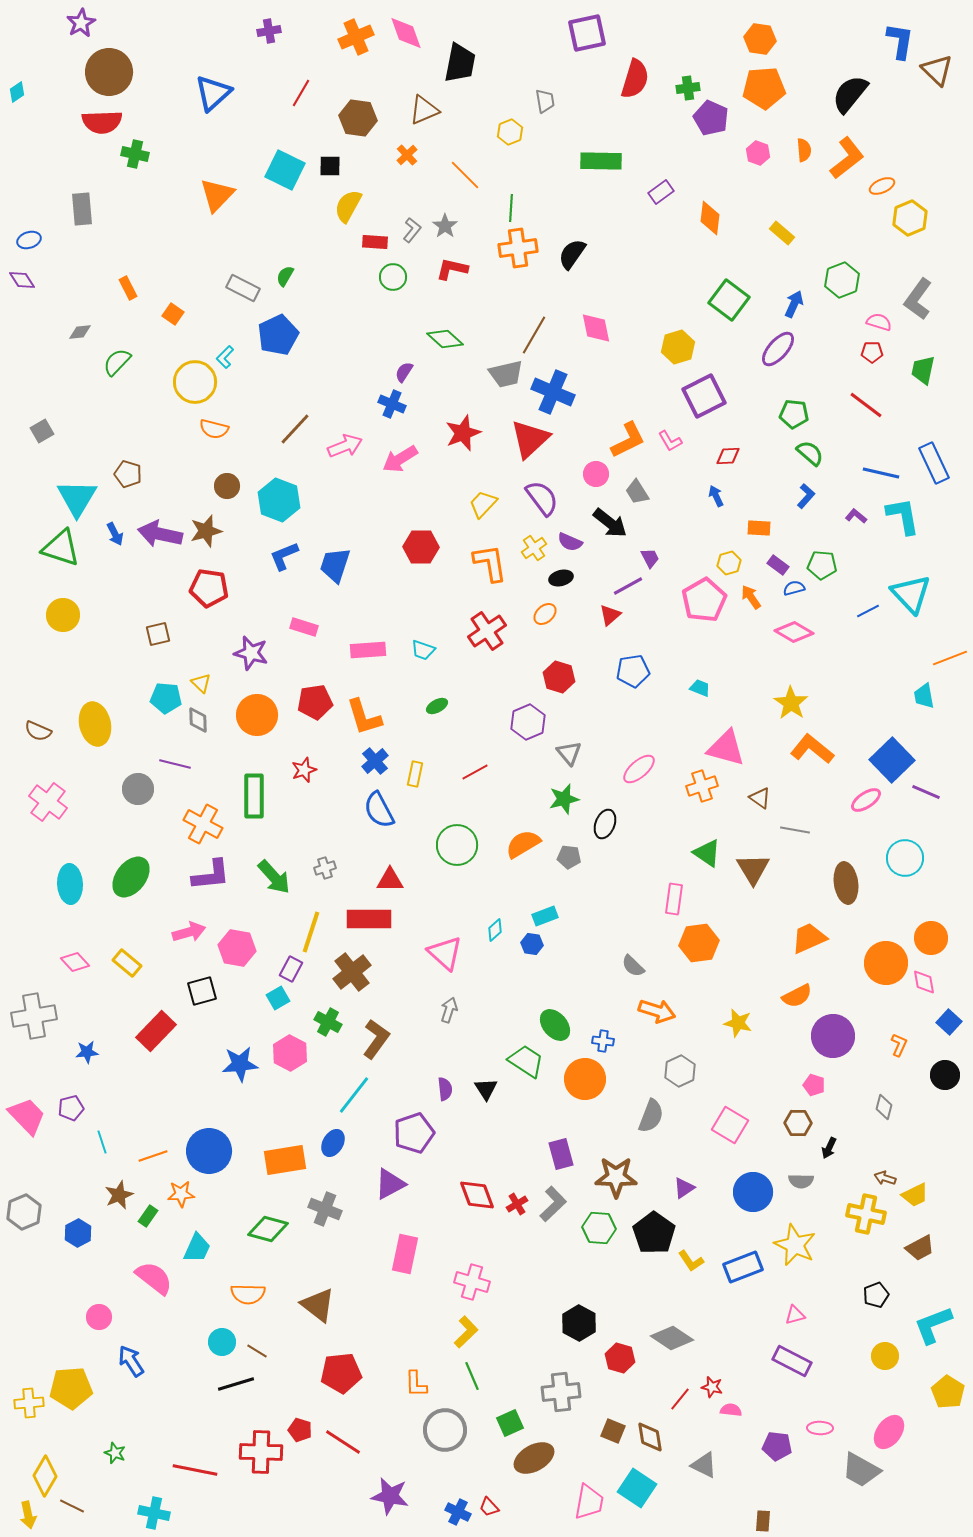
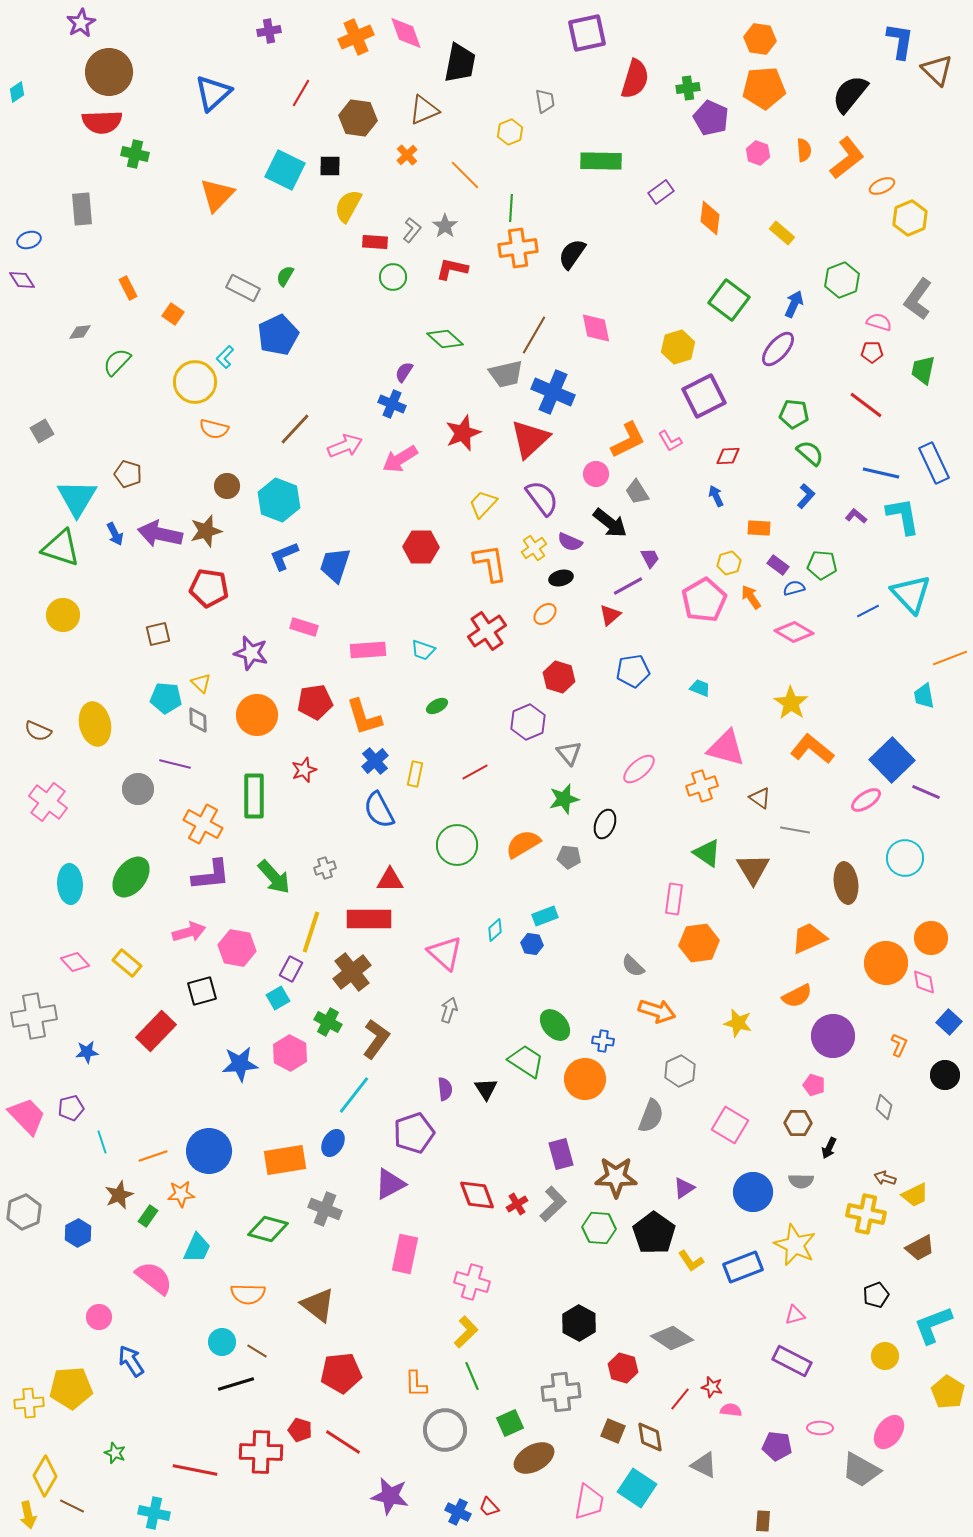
red hexagon at (620, 1358): moved 3 px right, 10 px down
